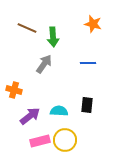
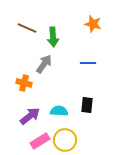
orange cross: moved 10 px right, 7 px up
pink rectangle: rotated 18 degrees counterclockwise
